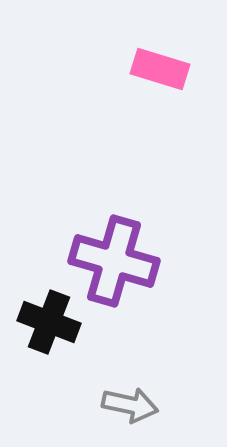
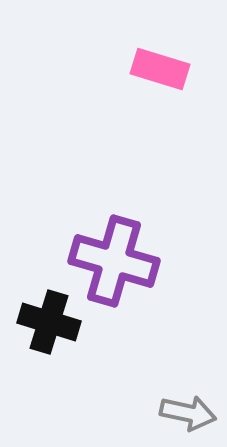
black cross: rotated 4 degrees counterclockwise
gray arrow: moved 58 px right, 8 px down
